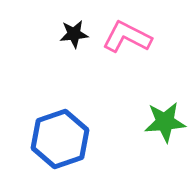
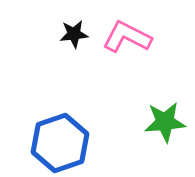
blue hexagon: moved 4 px down
